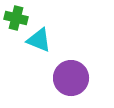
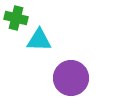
cyan triangle: rotated 20 degrees counterclockwise
